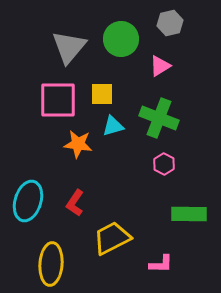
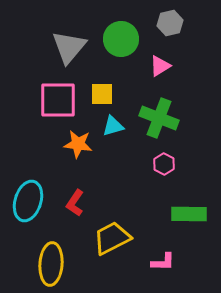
pink L-shape: moved 2 px right, 2 px up
